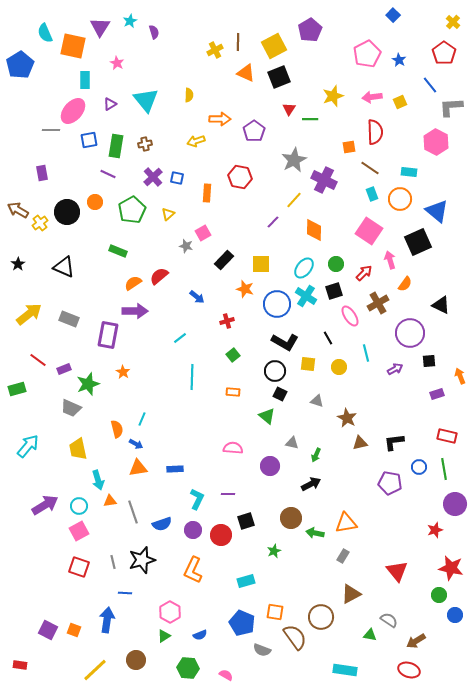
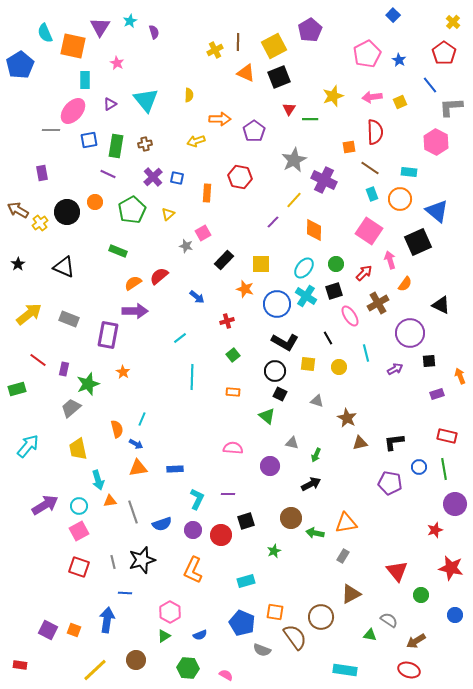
purple rectangle at (64, 369): rotated 56 degrees counterclockwise
gray trapezoid at (71, 408): rotated 115 degrees clockwise
green circle at (439, 595): moved 18 px left
